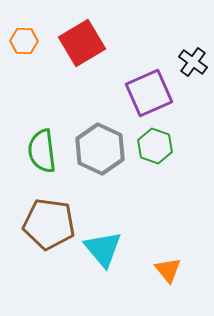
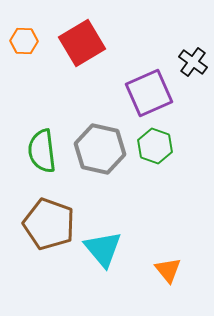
gray hexagon: rotated 12 degrees counterclockwise
brown pentagon: rotated 12 degrees clockwise
